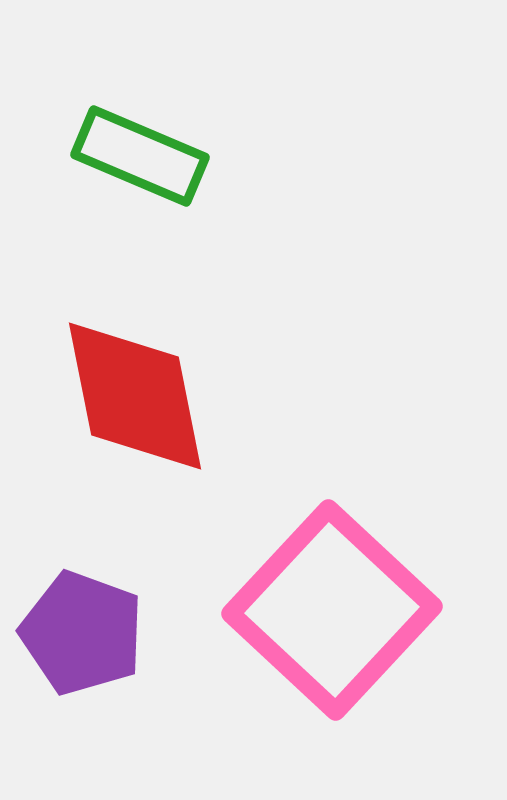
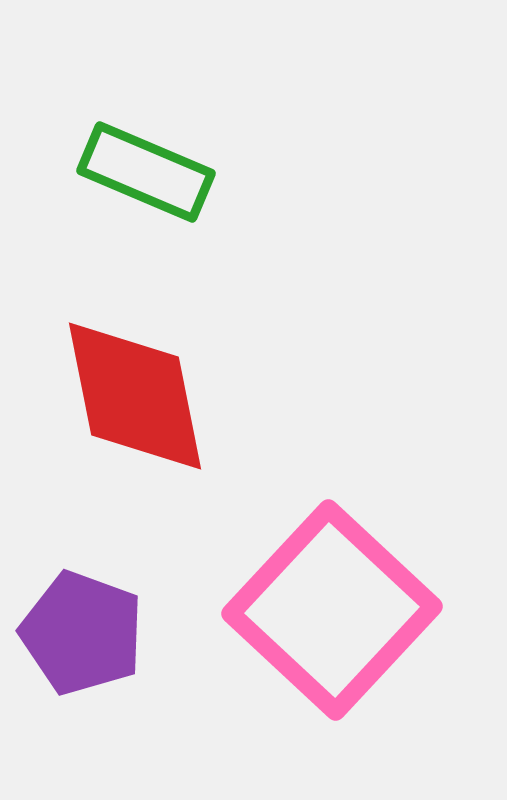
green rectangle: moved 6 px right, 16 px down
